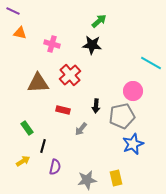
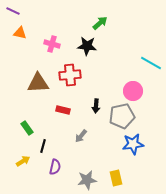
green arrow: moved 1 px right, 2 px down
black star: moved 5 px left, 1 px down
red cross: rotated 35 degrees clockwise
gray arrow: moved 7 px down
blue star: rotated 15 degrees clockwise
